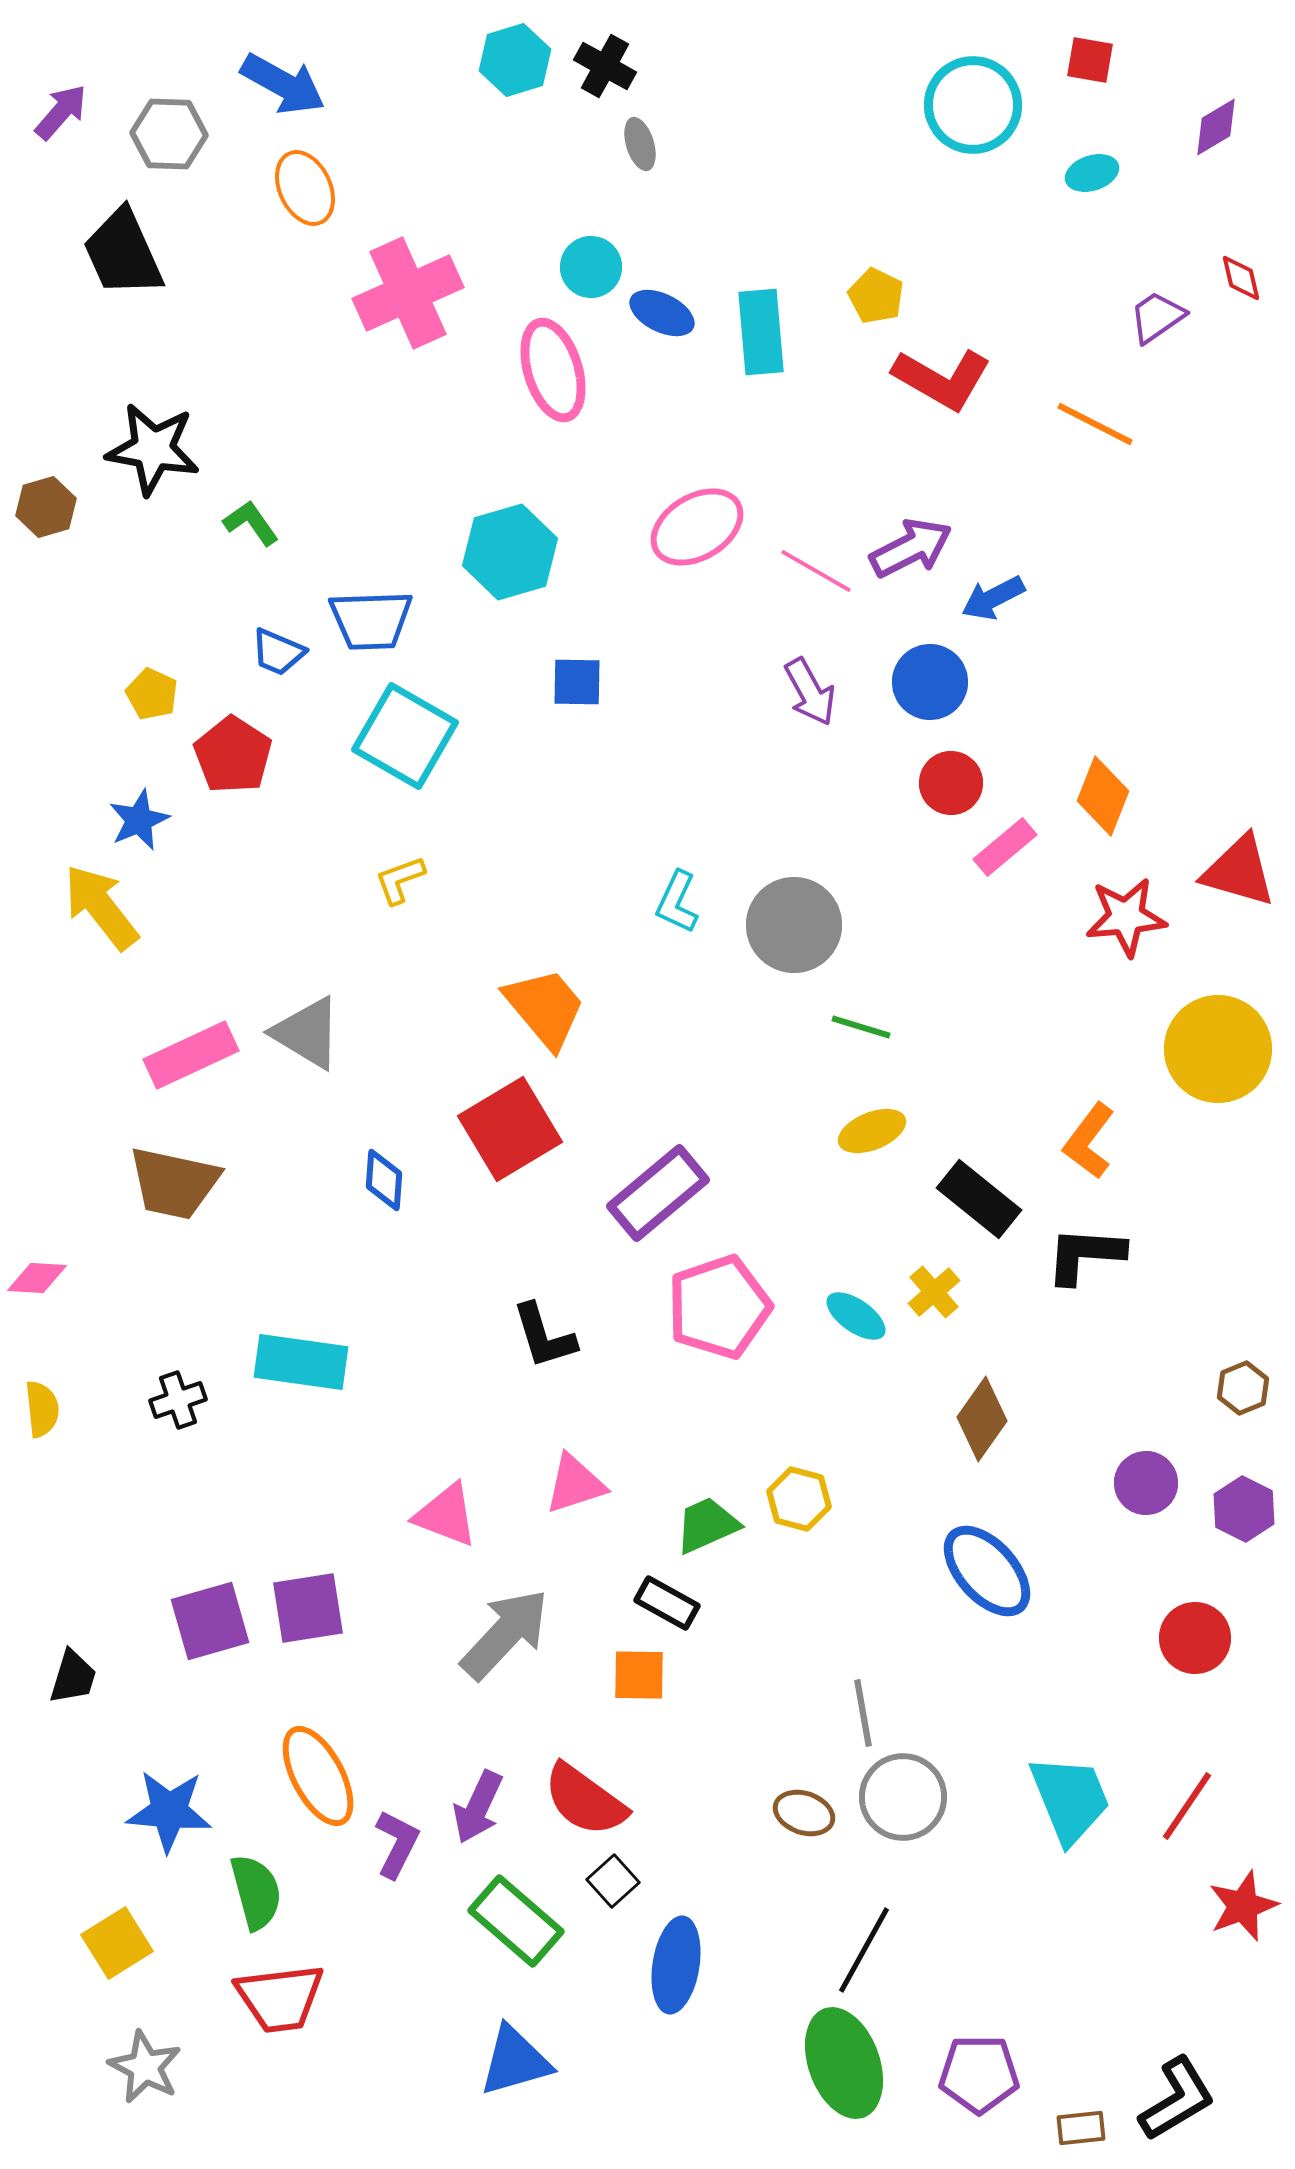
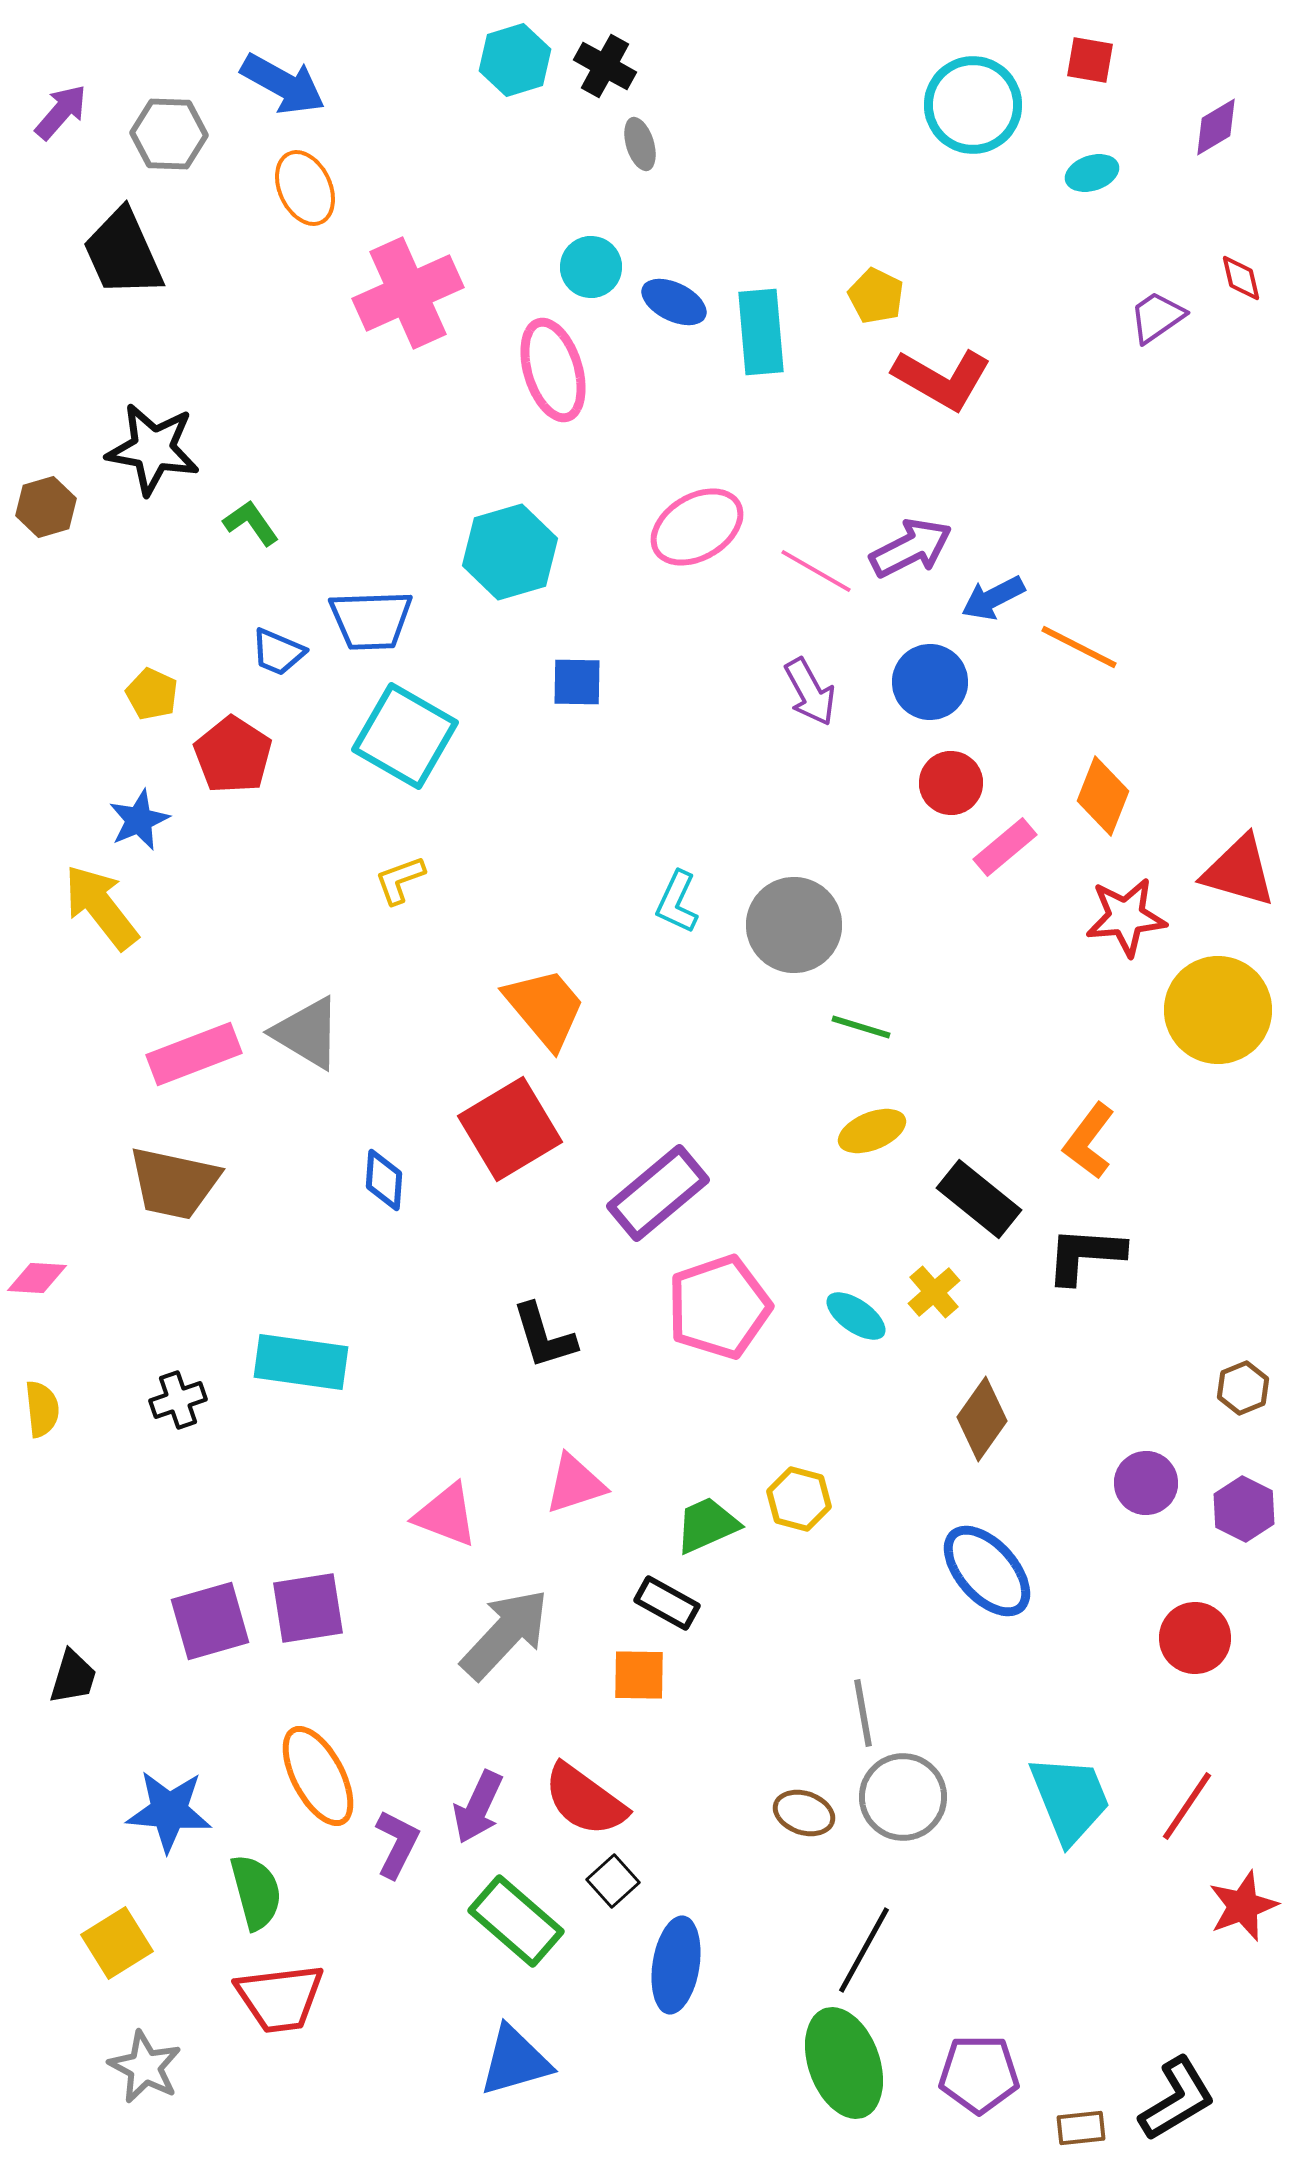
blue ellipse at (662, 313): moved 12 px right, 11 px up
orange line at (1095, 424): moved 16 px left, 223 px down
yellow circle at (1218, 1049): moved 39 px up
pink rectangle at (191, 1055): moved 3 px right, 1 px up; rotated 4 degrees clockwise
